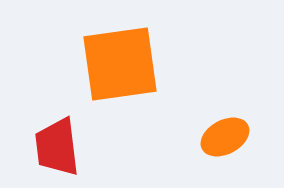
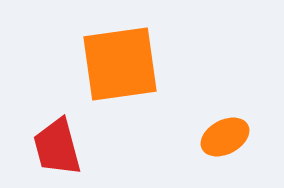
red trapezoid: rotated 8 degrees counterclockwise
